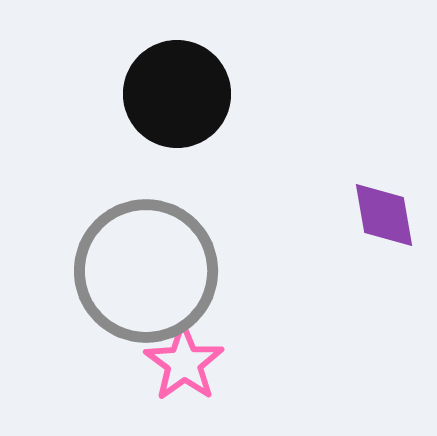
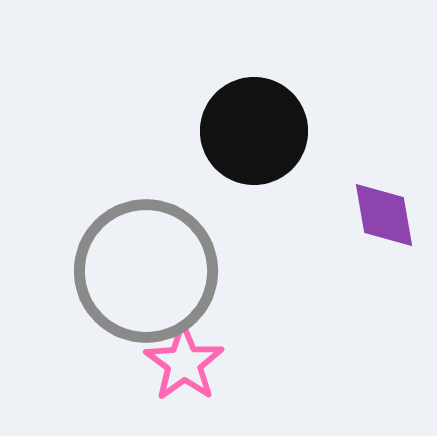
black circle: moved 77 px right, 37 px down
